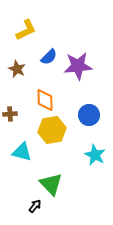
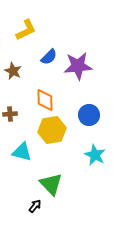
brown star: moved 4 px left, 2 px down
